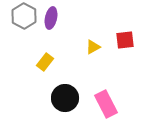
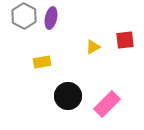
yellow rectangle: moved 3 px left; rotated 42 degrees clockwise
black circle: moved 3 px right, 2 px up
pink rectangle: moved 1 px right; rotated 72 degrees clockwise
